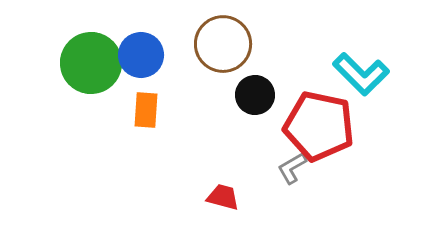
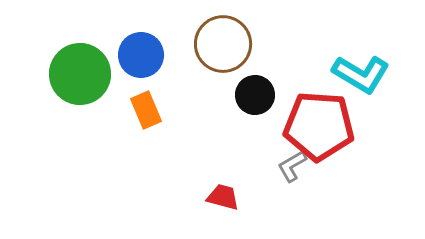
green circle: moved 11 px left, 11 px down
cyan L-shape: rotated 14 degrees counterclockwise
orange rectangle: rotated 27 degrees counterclockwise
red pentagon: rotated 8 degrees counterclockwise
gray L-shape: moved 2 px up
